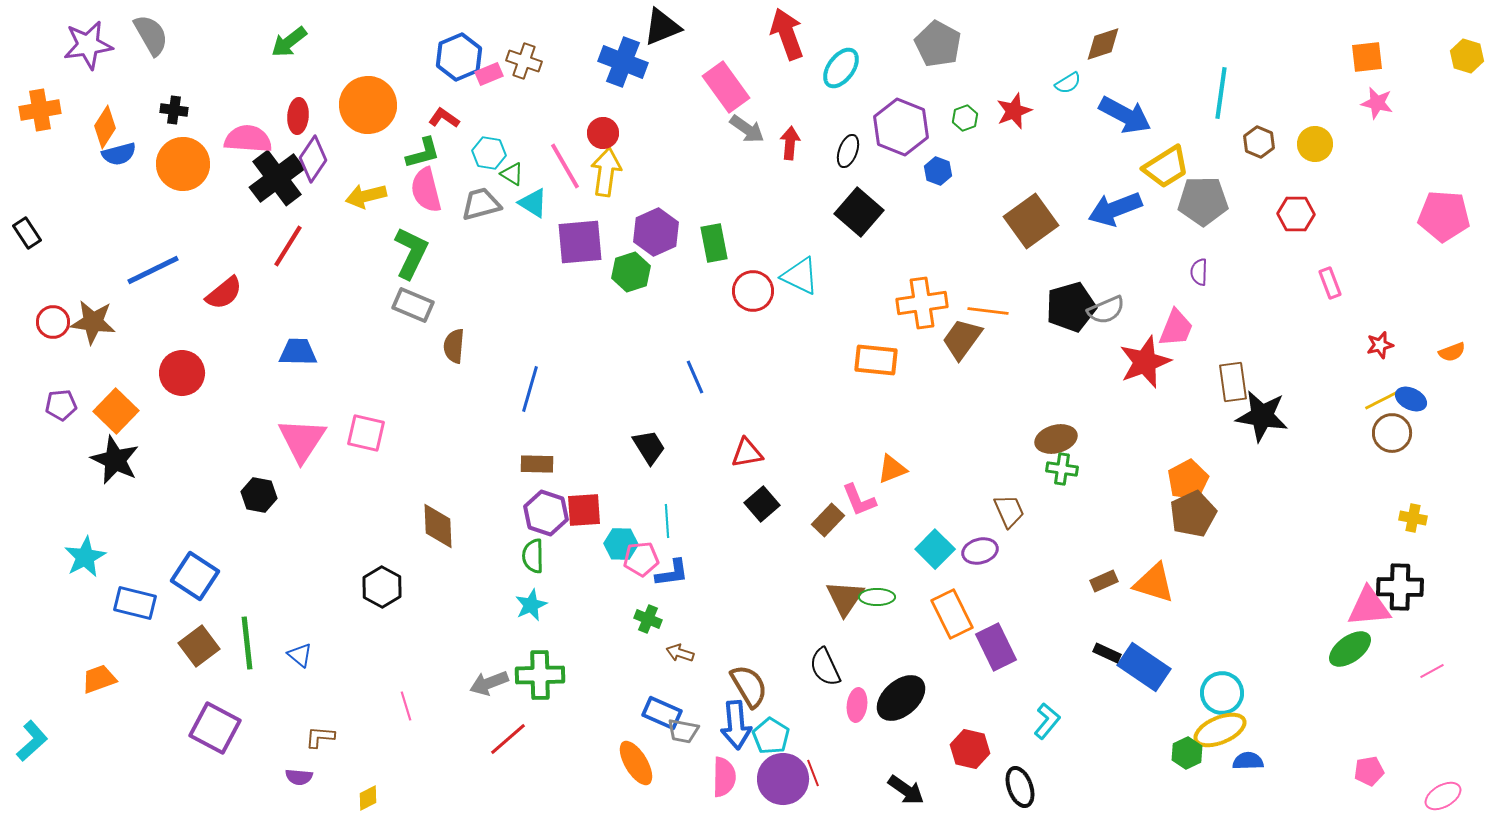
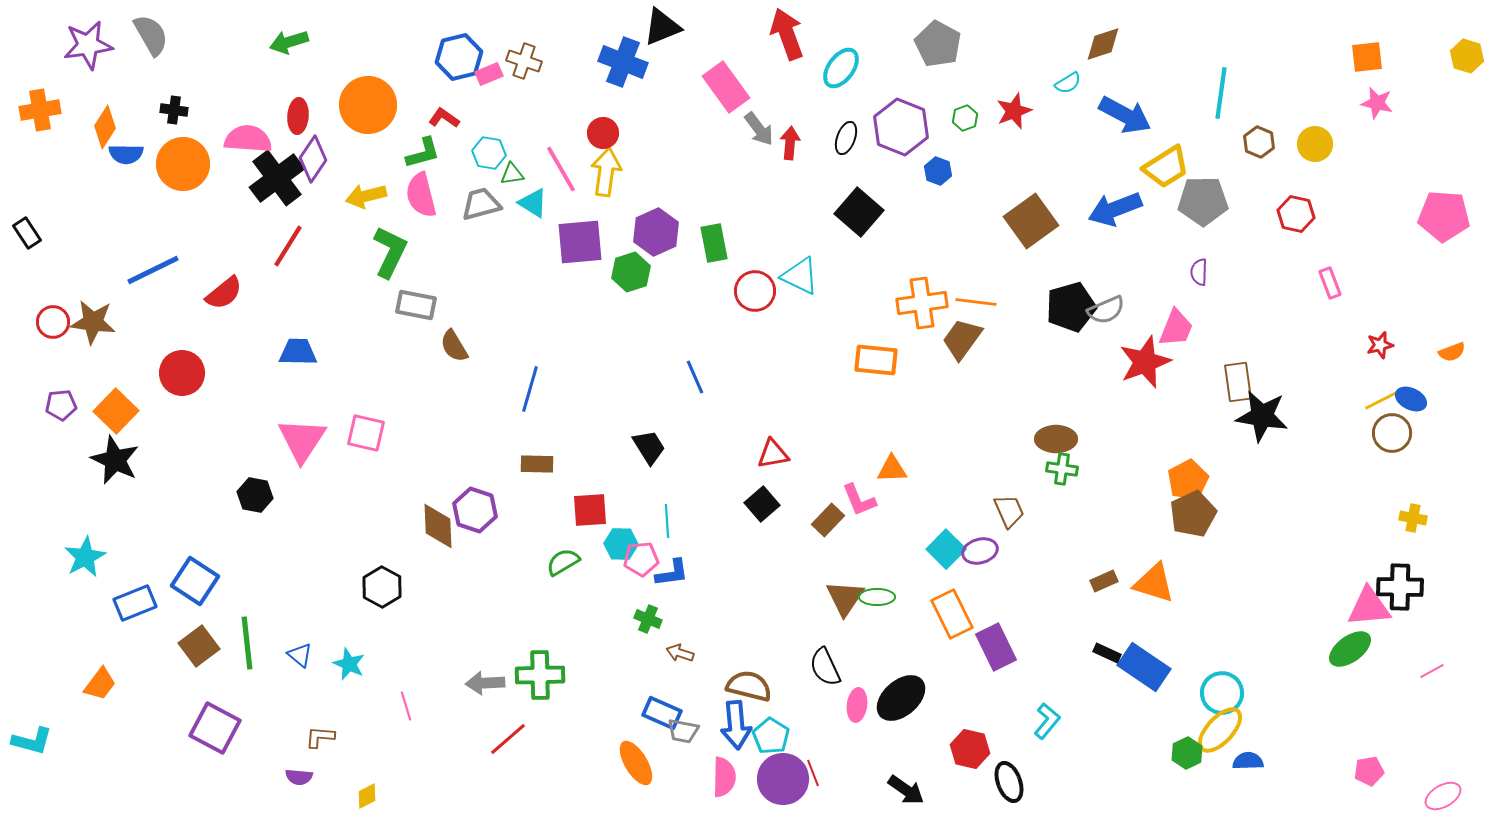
green arrow at (289, 42): rotated 21 degrees clockwise
blue hexagon at (459, 57): rotated 9 degrees clockwise
gray arrow at (747, 129): moved 12 px right; rotated 18 degrees clockwise
black ellipse at (848, 151): moved 2 px left, 13 px up
blue semicircle at (119, 154): moved 7 px right; rotated 16 degrees clockwise
pink line at (565, 166): moved 4 px left, 3 px down
green triangle at (512, 174): rotated 40 degrees counterclockwise
pink semicircle at (426, 190): moved 5 px left, 5 px down
red hexagon at (1296, 214): rotated 12 degrees clockwise
green L-shape at (411, 253): moved 21 px left, 1 px up
red circle at (753, 291): moved 2 px right
gray rectangle at (413, 305): moved 3 px right; rotated 12 degrees counterclockwise
orange line at (988, 311): moved 12 px left, 9 px up
brown semicircle at (454, 346): rotated 36 degrees counterclockwise
brown rectangle at (1233, 382): moved 5 px right
brown ellipse at (1056, 439): rotated 15 degrees clockwise
red triangle at (747, 453): moved 26 px right, 1 px down
orange triangle at (892, 469): rotated 20 degrees clockwise
black hexagon at (259, 495): moved 4 px left
red square at (584, 510): moved 6 px right
purple hexagon at (546, 513): moved 71 px left, 3 px up
cyan square at (935, 549): moved 11 px right
green semicircle at (533, 556): moved 30 px right, 6 px down; rotated 60 degrees clockwise
blue square at (195, 576): moved 5 px down
blue rectangle at (135, 603): rotated 36 degrees counterclockwise
cyan star at (531, 605): moved 182 px left, 59 px down; rotated 24 degrees counterclockwise
orange trapezoid at (99, 679): moved 1 px right, 5 px down; rotated 147 degrees clockwise
gray arrow at (489, 683): moved 4 px left; rotated 18 degrees clockwise
brown semicircle at (749, 686): rotated 45 degrees counterclockwise
yellow ellipse at (1220, 730): rotated 24 degrees counterclockwise
cyan L-shape at (32, 741): rotated 57 degrees clockwise
black ellipse at (1020, 787): moved 11 px left, 5 px up
yellow diamond at (368, 798): moved 1 px left, 2 px up
